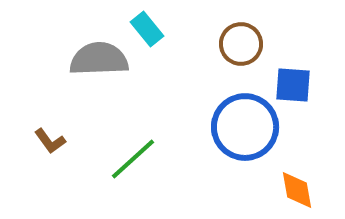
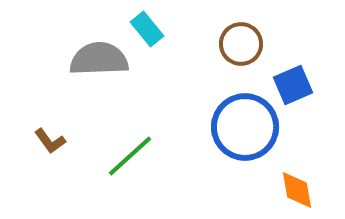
blue square: rotated 27 degrees counterclockwise
green line: moved 3 px left, 3 px up
